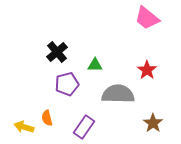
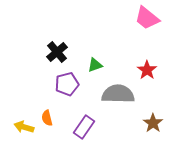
green triangle: rotated 21 degrees counterclockwise
